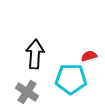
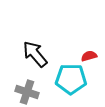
black arrow: rotated 44 degrees counterclockwise
gray cross: rotated 15 degrees counterclockwise
